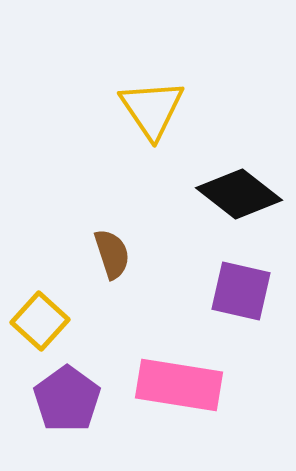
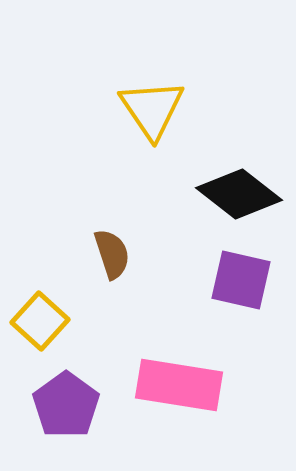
purple square: moved 11 px up
purple pentagon: moved 1 px left, 6 px down
